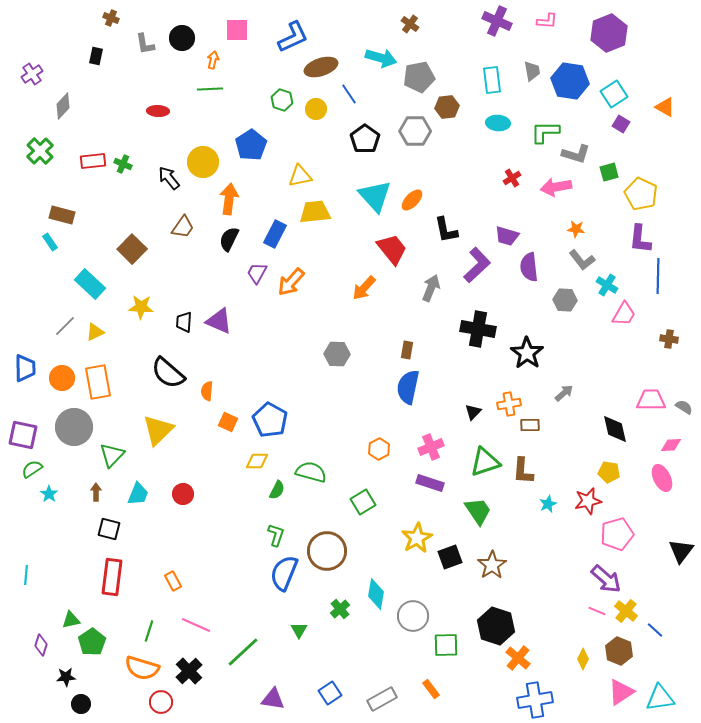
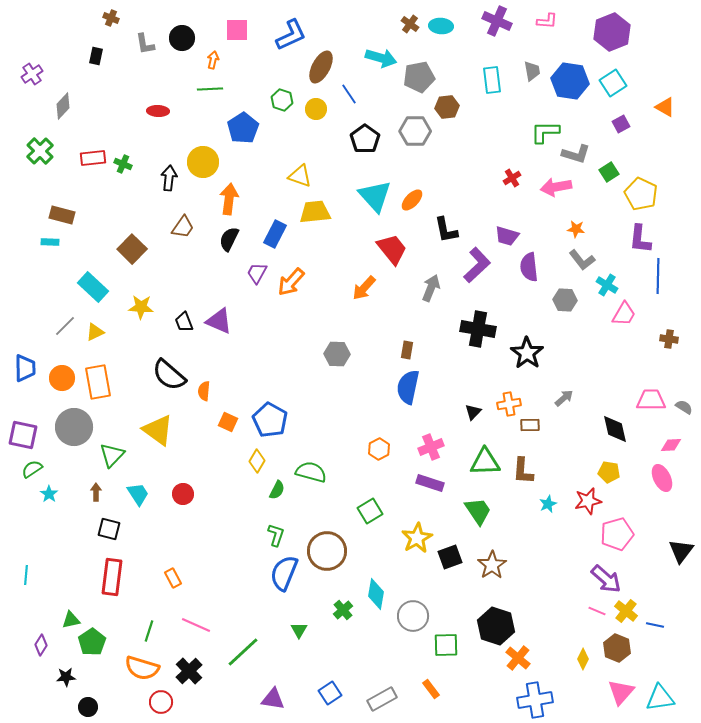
purple hexagon at (609, 33): moved 3 px right, 1 px up
blue L-shape at (293, 37): moved 2 px left, 2 px up
brown ellipse at (321, 67): rotated 44 degrees counterclockwise
cyan square at (614, 94): moved 1 px left, 11 px up
cyan ellipse at (498, 123): moved 57 px left, 97 px up
purple square at (621, 124): rotated 30 degrees clockwise
blue pentagon at (251, 145): moved 8 px left, 17 px up
red rectangle at (93, 161): moved 3 px up
green square at (609, 172): rotated 18 degrees counterclockwise
yellow triangle at (300, 176): rotated 30 degrees clockwise
black arrow at (169, 178): rotated 45 degrees clockwise
cyan rectangle at (50, 242): rotated 54 degrees counterclockwise
cyan rectangle at (90, 284): moved 3 px right, 3 px down
black trapezoid at (184, 322): rotated 25 degrees counterclockwise
black semicircle at (168, 373): moved 1 px right, 2 px down
orange semicircle at (207, 391): moved 3 px left
gray arrow at (564, 393): moved 5 px down
yellow triangle at (158, 430): rotated 40 degrees counterclockwise
yellow diamond at (257, 461): rotated 60 degrees counterclockwise
green triangle at (485, 462): rotated 16 degrees clockwise
cyan trapezoid at (138, 494): rotated 55 degrees counterclockwise
green square at (363, 502): moved 7 px right, 9 px down
orange rectangle at (173, 581): moved 3 px up
green cross at (340, 609): moved 3 px right, 1 px down
blue line at (655, 630): moved 5 px up; rotated 30 degrees counterclockwise
purple diamond at (41, 645): rotated 15 degrees clockwise
brown hexagon at (619, 651): moved 2 px left, 3 px up
pink triangle at (621, 692): rotated 16 degrees counterclockwise
black circle at (81, 704): moved 7 px right, 3 px down
